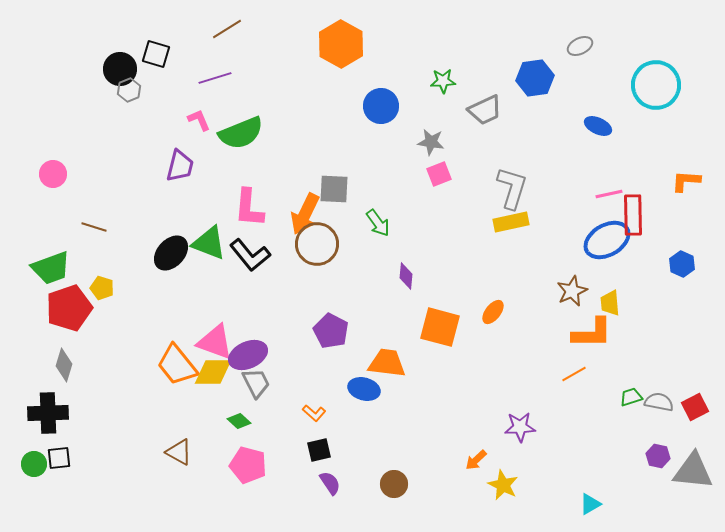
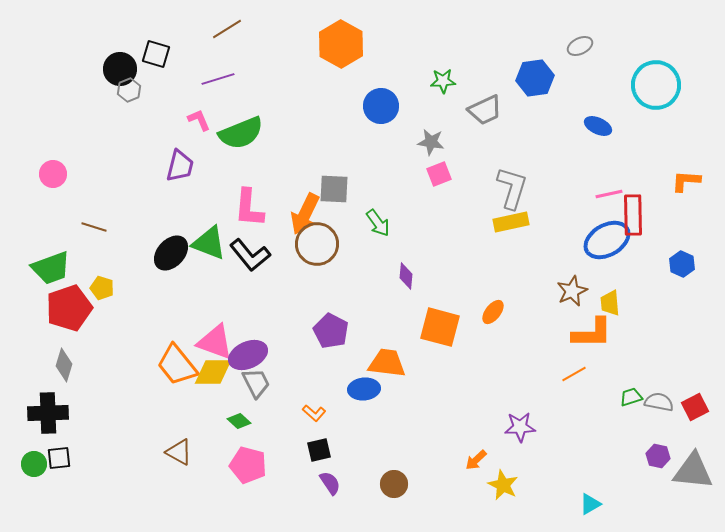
purple line at (215, 78): moved 3 px right, 1 px down
blue ellipse at (364, 389): rotated 20 degrees counterclockwise
